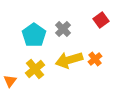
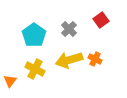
gray cross: moved 6 px right
orange cross: rotated 24 degrees counterclockwise
yellow cross: rotated 24 degrees counterclockwise
